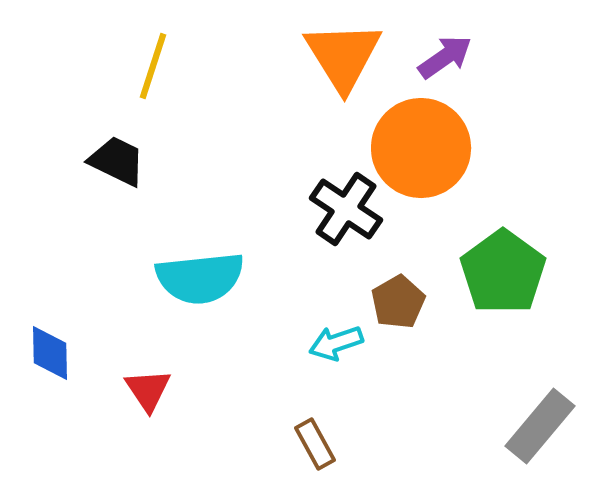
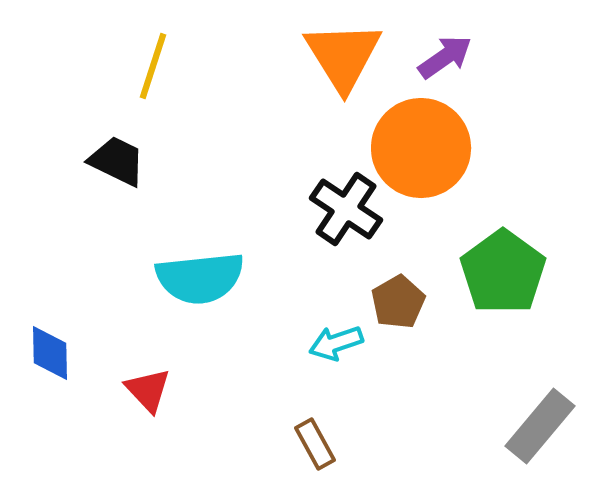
red triangle: rotated 9 degrees counterclockwise
